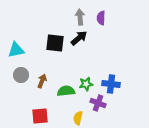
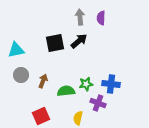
black arrow: moved 3 px down
black square: rotated 18 degrees counterclockwise
brown arrow: moved 1 px right
red square: moved 1 px right; rotated 18 degrees counterclockwise
